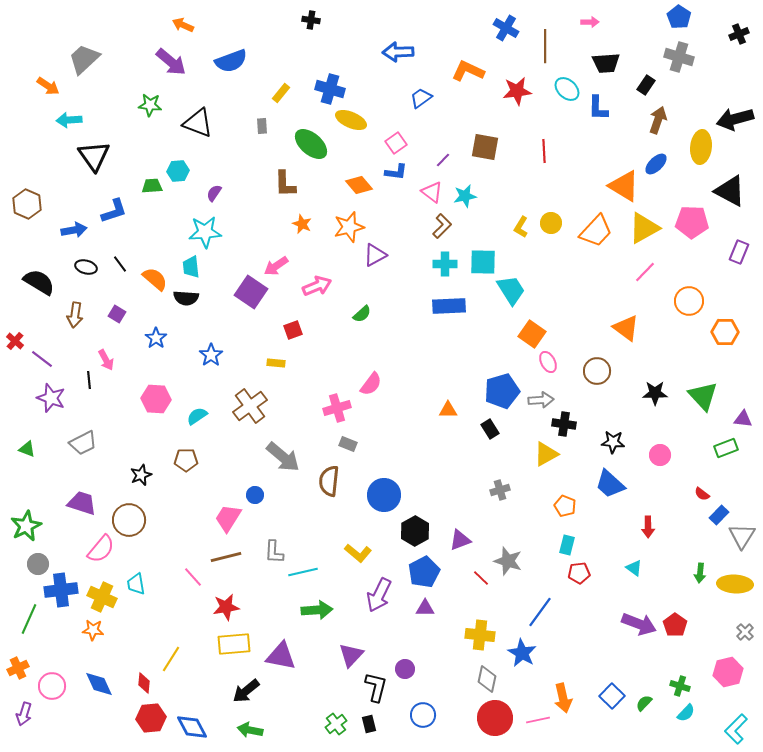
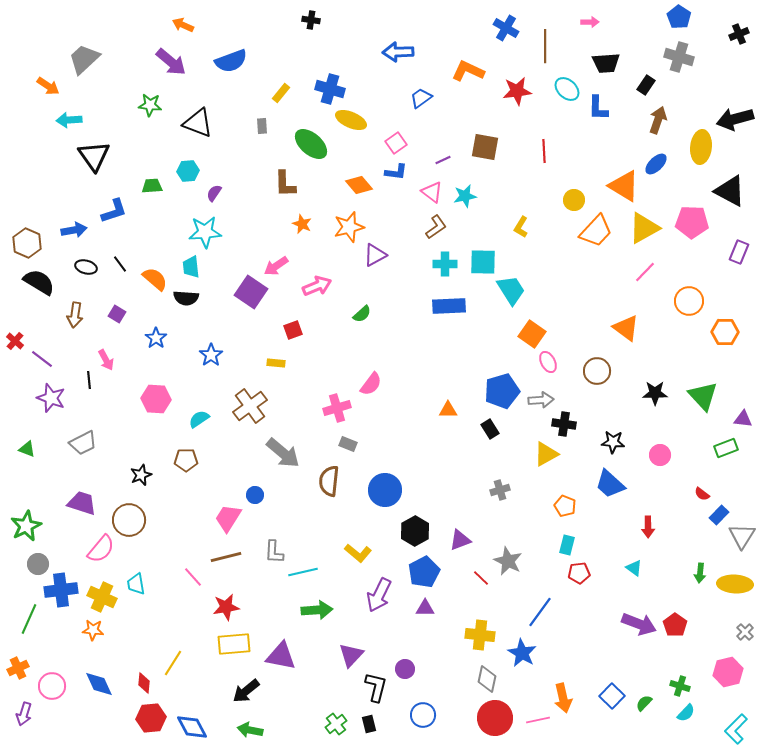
purple line at (443, 160): rotated 21 degrees clockwise
cyan hexagon at (178, 171): moved 10 px right
brown hexagon at (27, 204): moved 39 px down
yellow circle at (551, 223): moved 23 px right, 23 px up
brown L-shape at (442, 226): moved 6 px left, 1 px down; rotated 10 degrees clockwise
cyan semicircle at (197, 416): moved 2 px right, 3 px down
gray arrow at (283, 457): moved 4 px up
blue circle at (384, 495): moved 1 px right, 5 px up
gray star at (508, 561): rotated 8 degrees clockwise
yellow line at (171, 659): moved 2 px right, 4 px down
